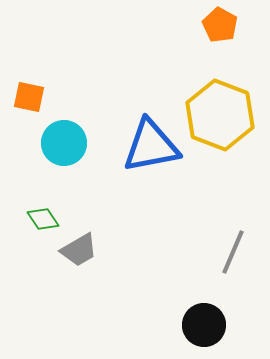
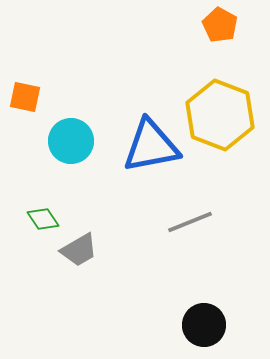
orange square: moved 4 px left
cyan circle: moved 7 px right, 2 px up
gray line: moved 43 px left, 30 px up; rotated 45 degrees clockwise
